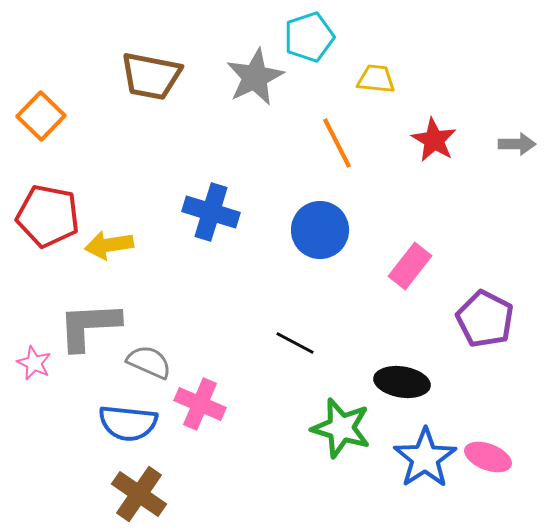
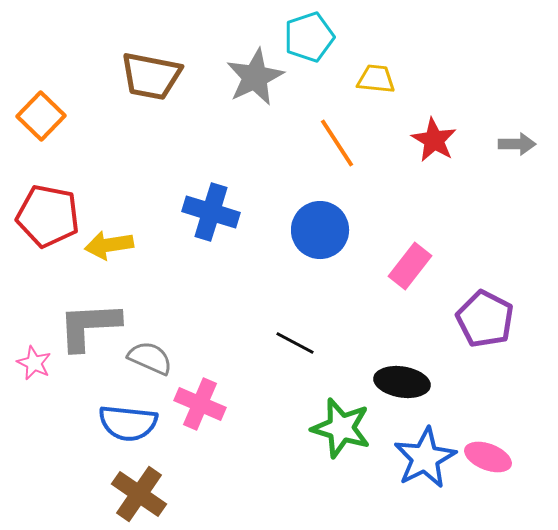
orange line: rotated 6 degrees counterclockwise
gray semicircle: moved 1 px right, 4 px up
blue star: rotated 6 degrees clockwise
